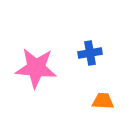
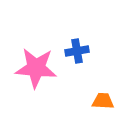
blue cross: moved 13 px left, 2 px up
